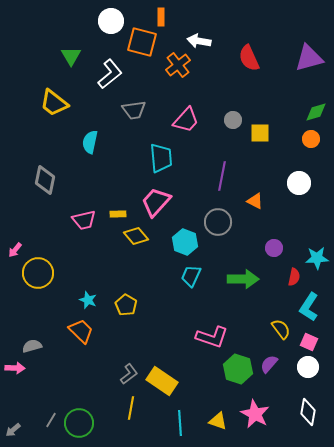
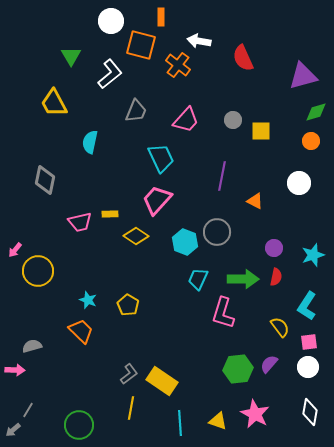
orange square at (142, 42): moved 1 px left, 3 px down
red semicircle at (249, 58): moved 6 px left
purple triangle at (309, 58): moved 6 px left, 18 px down
orange cross at (178, 65): rotated 15 degrees counterclockwise
yellow trapezoid at (54, 103): rotated 24 degrees clockwise
gray trapezoid at (134, 110): moved 2 px right, 1 px down; rotated 60 degrees counterclockwise
yellow square at (260, 133): moved 1 px right, 2 px up
orange circle at (311, 139): moved 2 px down
cyan trapezoid at (161, 158): rotated 20 degrees counterclockwise
pink trapezoid at (156, 202): moved 1 px right, 2 px up
yellow rectangle at (118, 214): moved 8 px left
pink trapezoid at (84, 220): moved 4 px left, 2 px down
gray circle at (218, 222): moved 1 px left, 10 px down
yellow diamond at (136, 236): rotated 15 degrees counterclockwise
cyan star at (317, 258): moved 4 px left, 3 px up; rotated 15 degrees counterclockwise
yellow circle at (38, 273): moved 2 px up
cyan trapezoid at (191, 276): moved 7 px right, 3 px down
red semicircle at (294, 277): moved 18 px left
yellow pentagon at (126, 305): moved 2 px right
cyan L-shape at (309, 307): moved 2 px left, 1 px up
yellow semicircle at (281, 329): moved 1 px left, 2 px up
pink L-shape at (212, 337): moved 11 px right, 24 px up; rotated 88 degrees clockwise
pink square at (309, 342): rotated 30 degrees counterclockwise
pink arrow at (15, 368): moved 2 px down
green hexagon at (238, 369): rotated 24 degrees counterclockwise
white diamond at (308, 412): moved 2 px right
gray line at (51, 420): moved 23 px left, 10 px up
green circle at (79, 423): moved 2 px down
